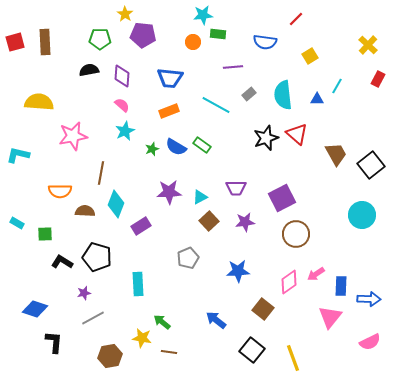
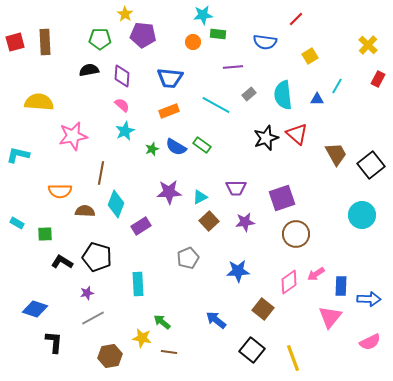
purple square at (282, 198): rotated 8 degrees clockwise
purple star at (84, 293): moved 3 px right
